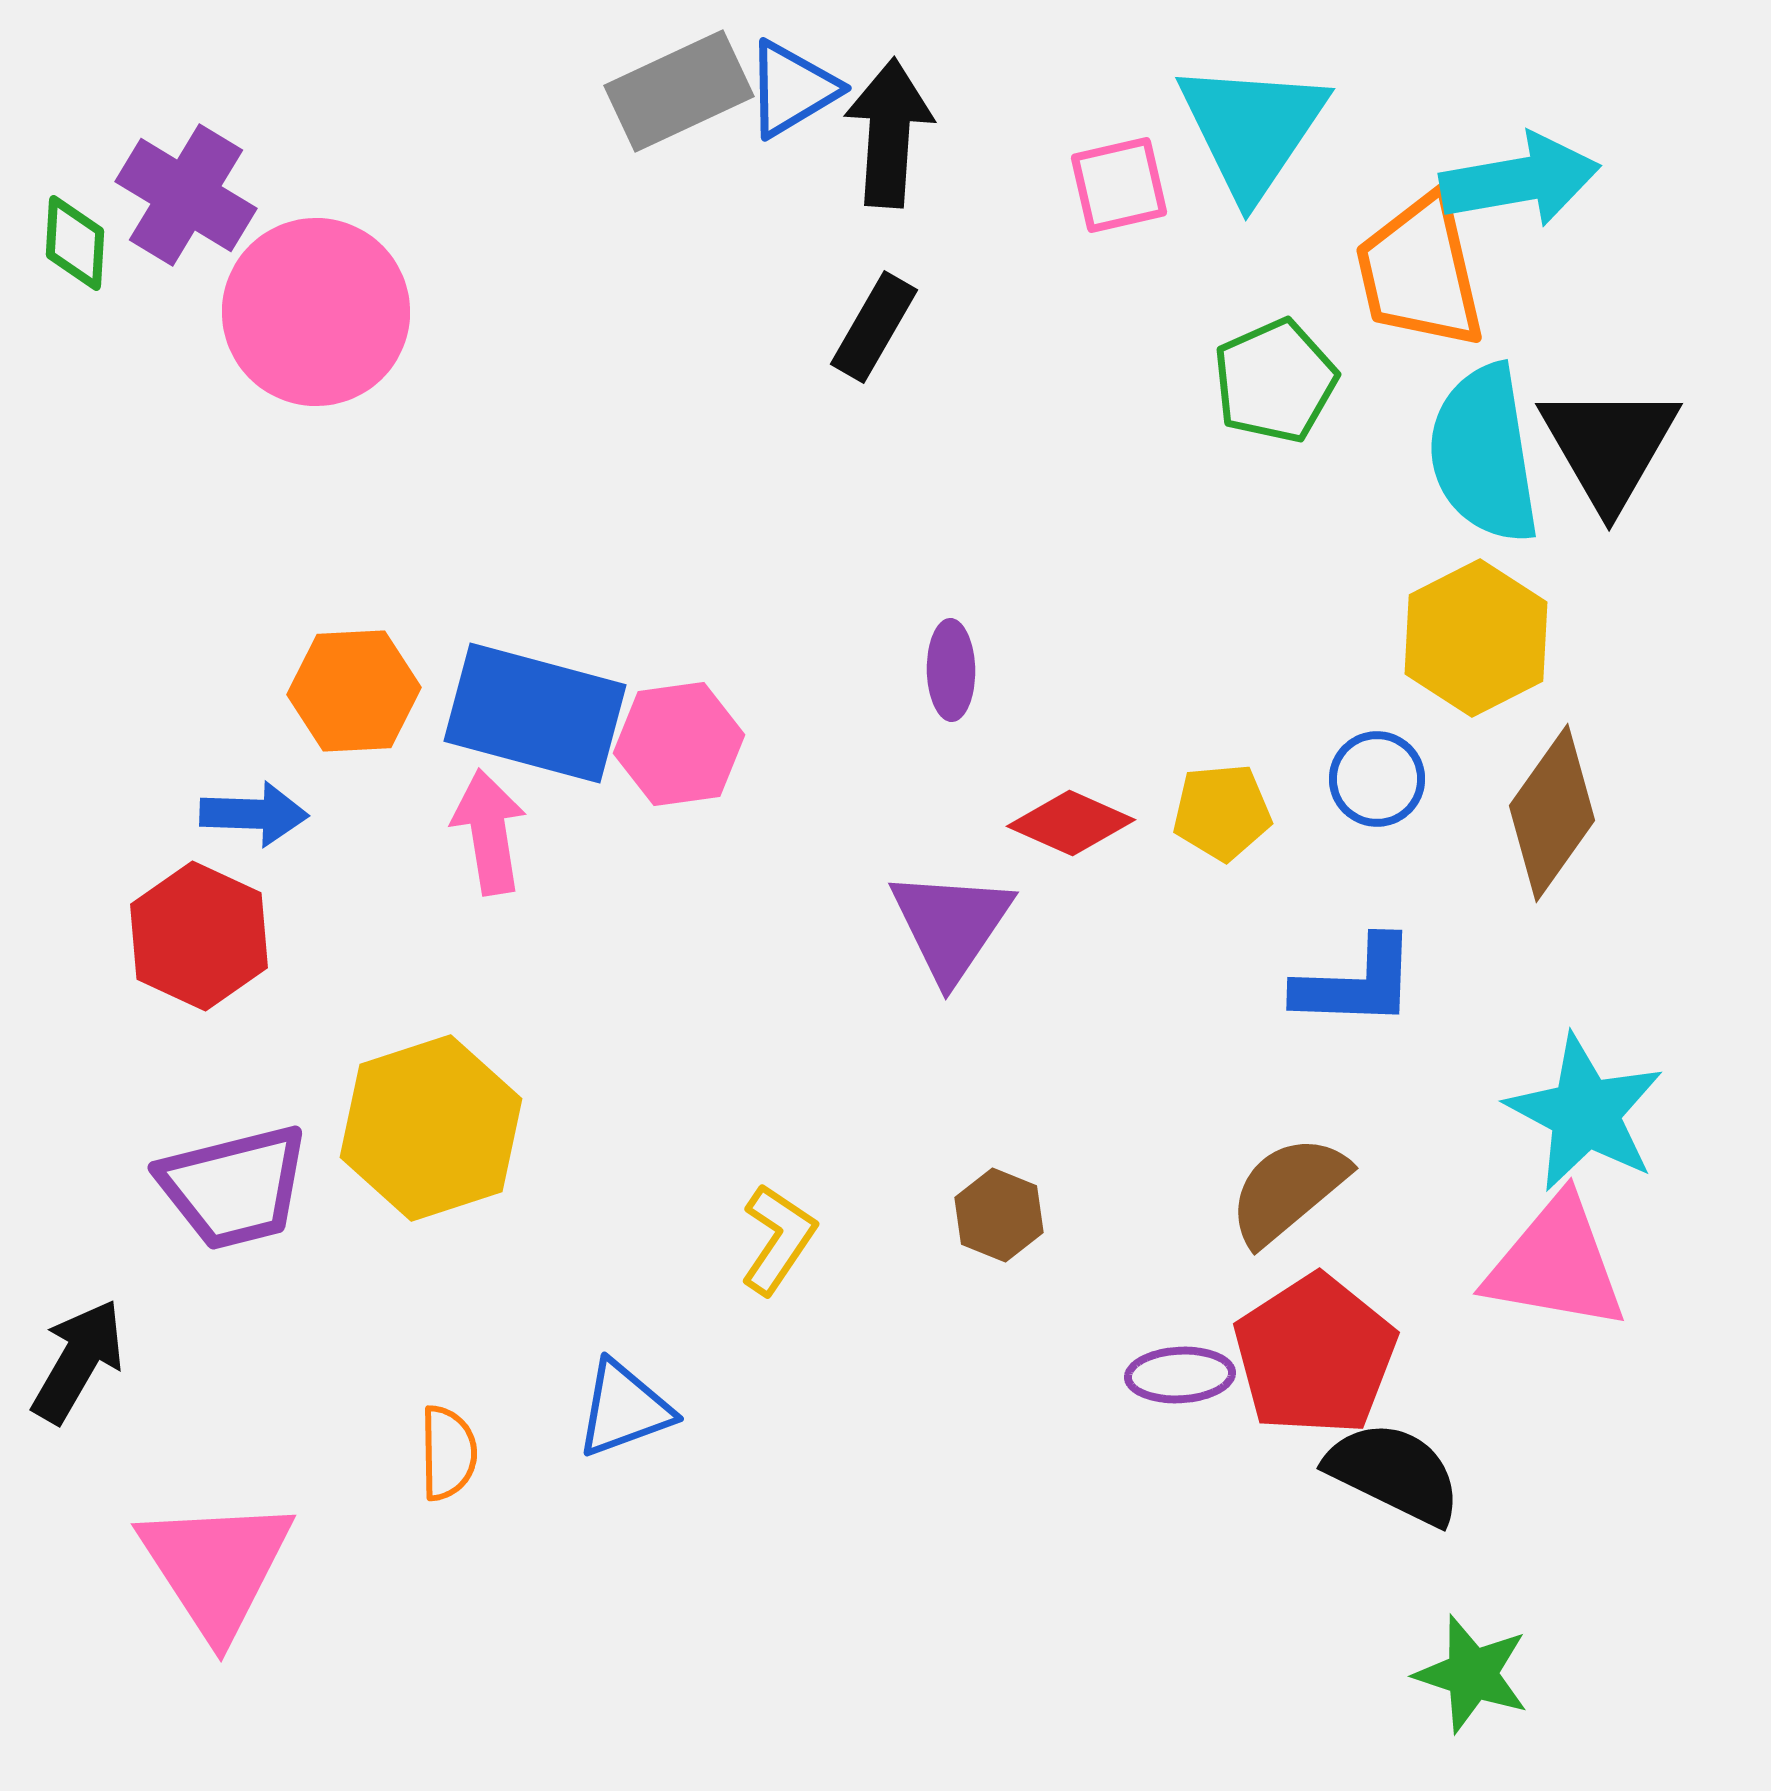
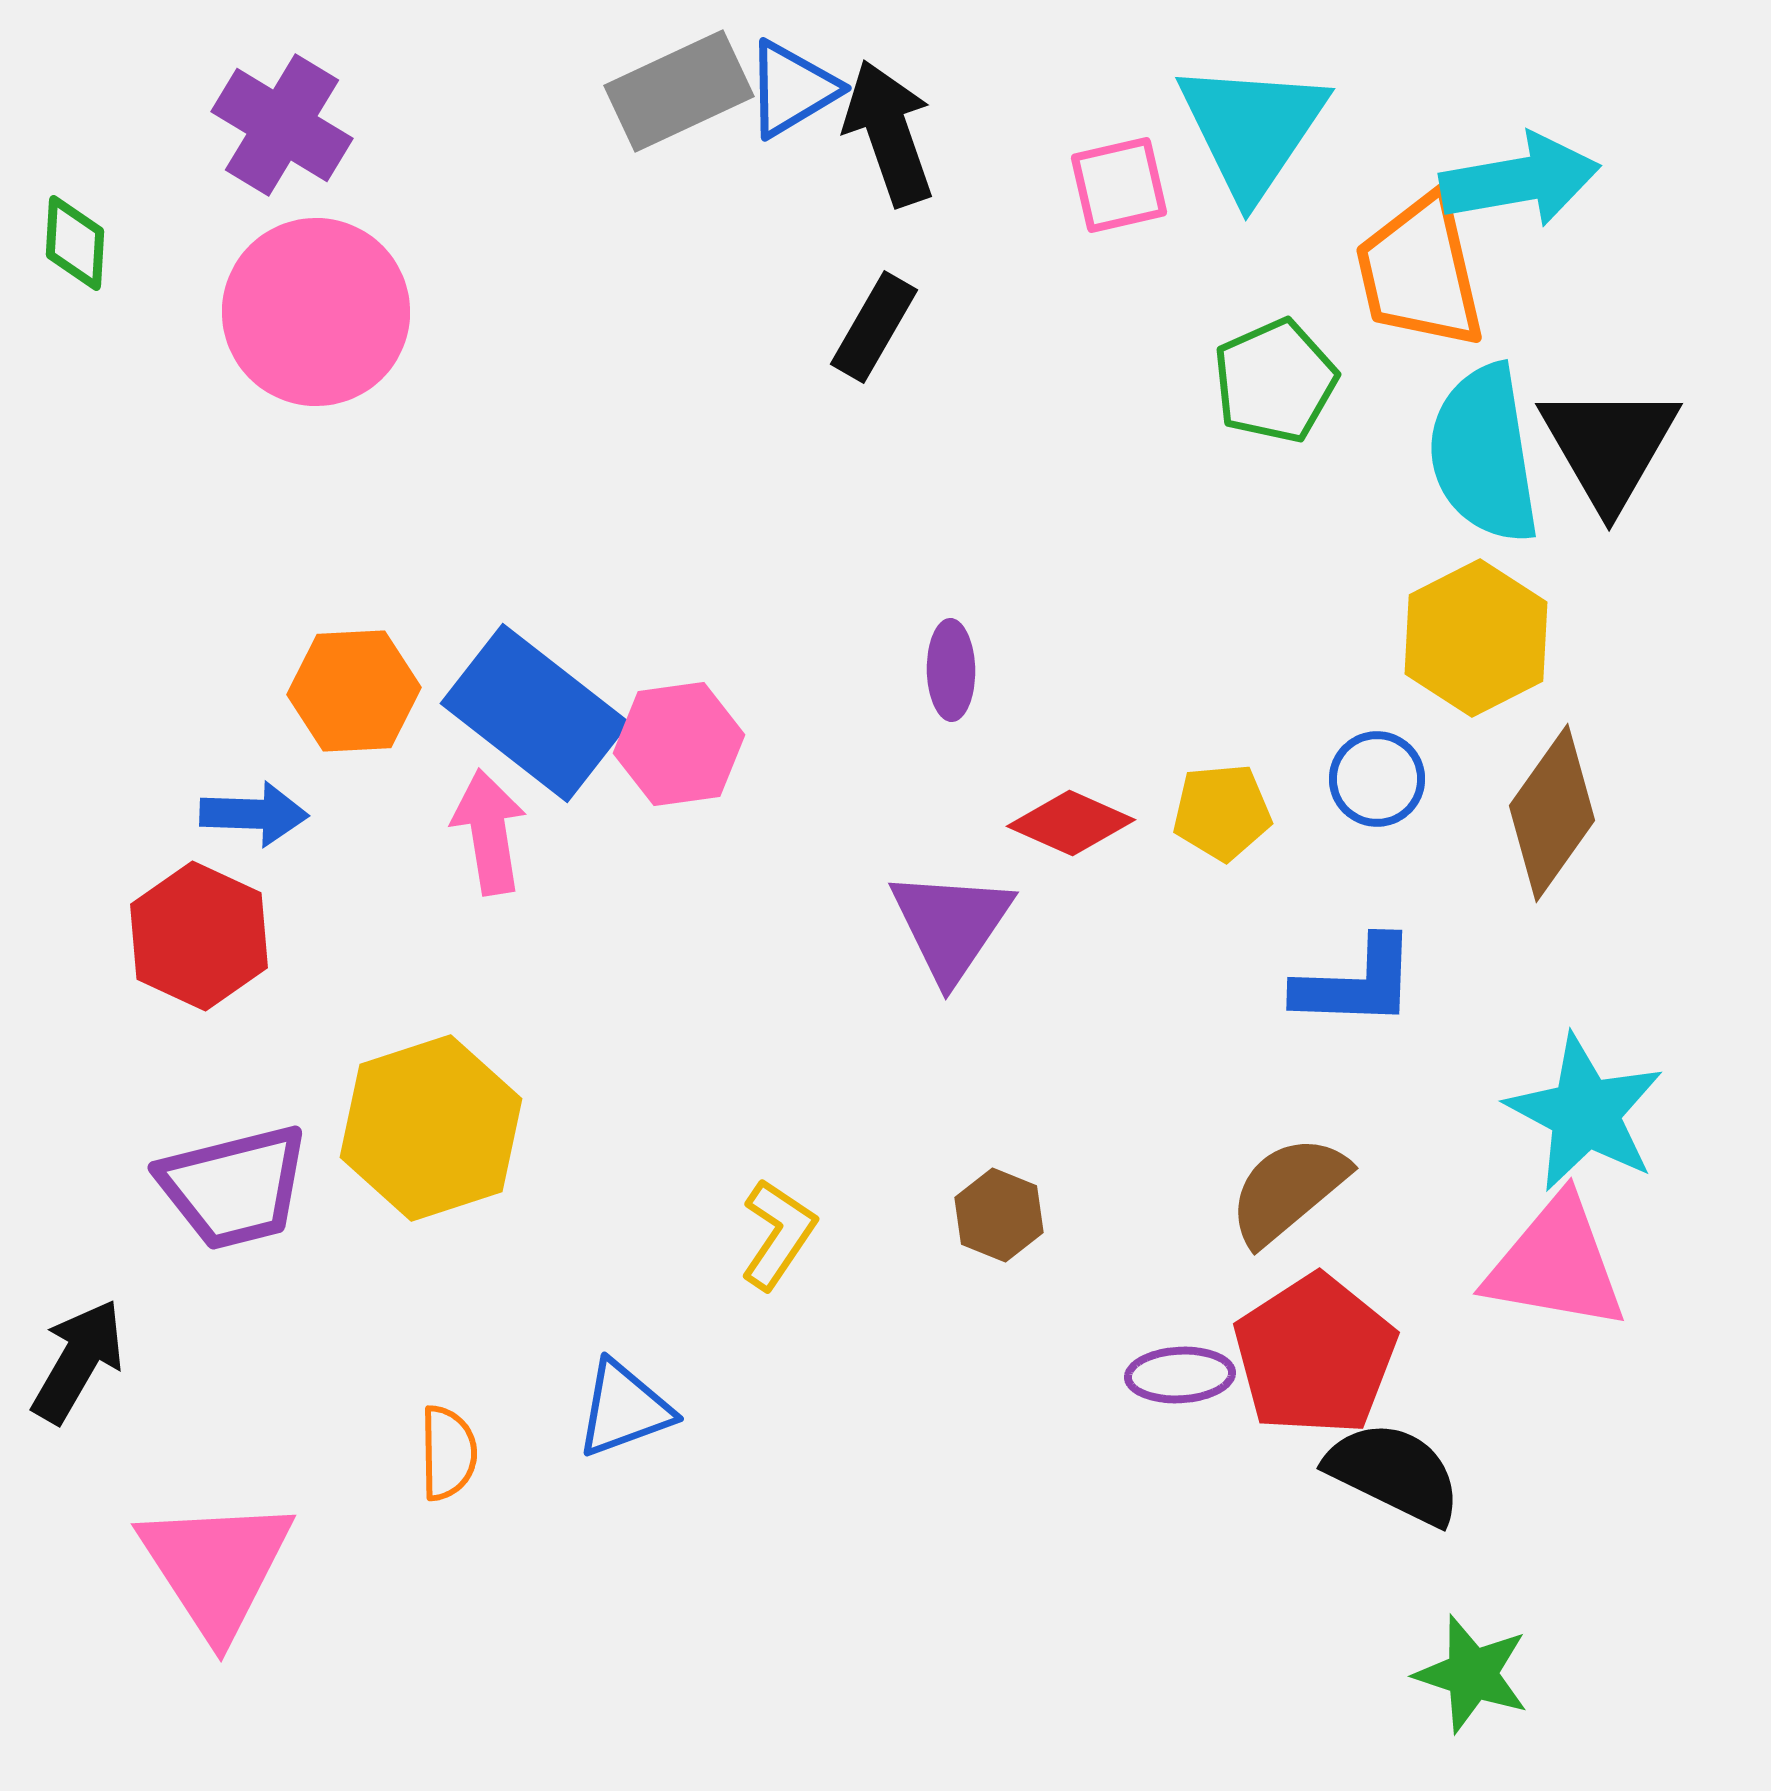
black arrow at (889, 133): rotated 23 degrees counterclockwise
purple cross at (186, 195): moved 96 px right, 70 px up
blue rectangle at (535, 713): rotated 23 degrees clockwise
yellow L-shape at (778, 1239): moved 5 px up
